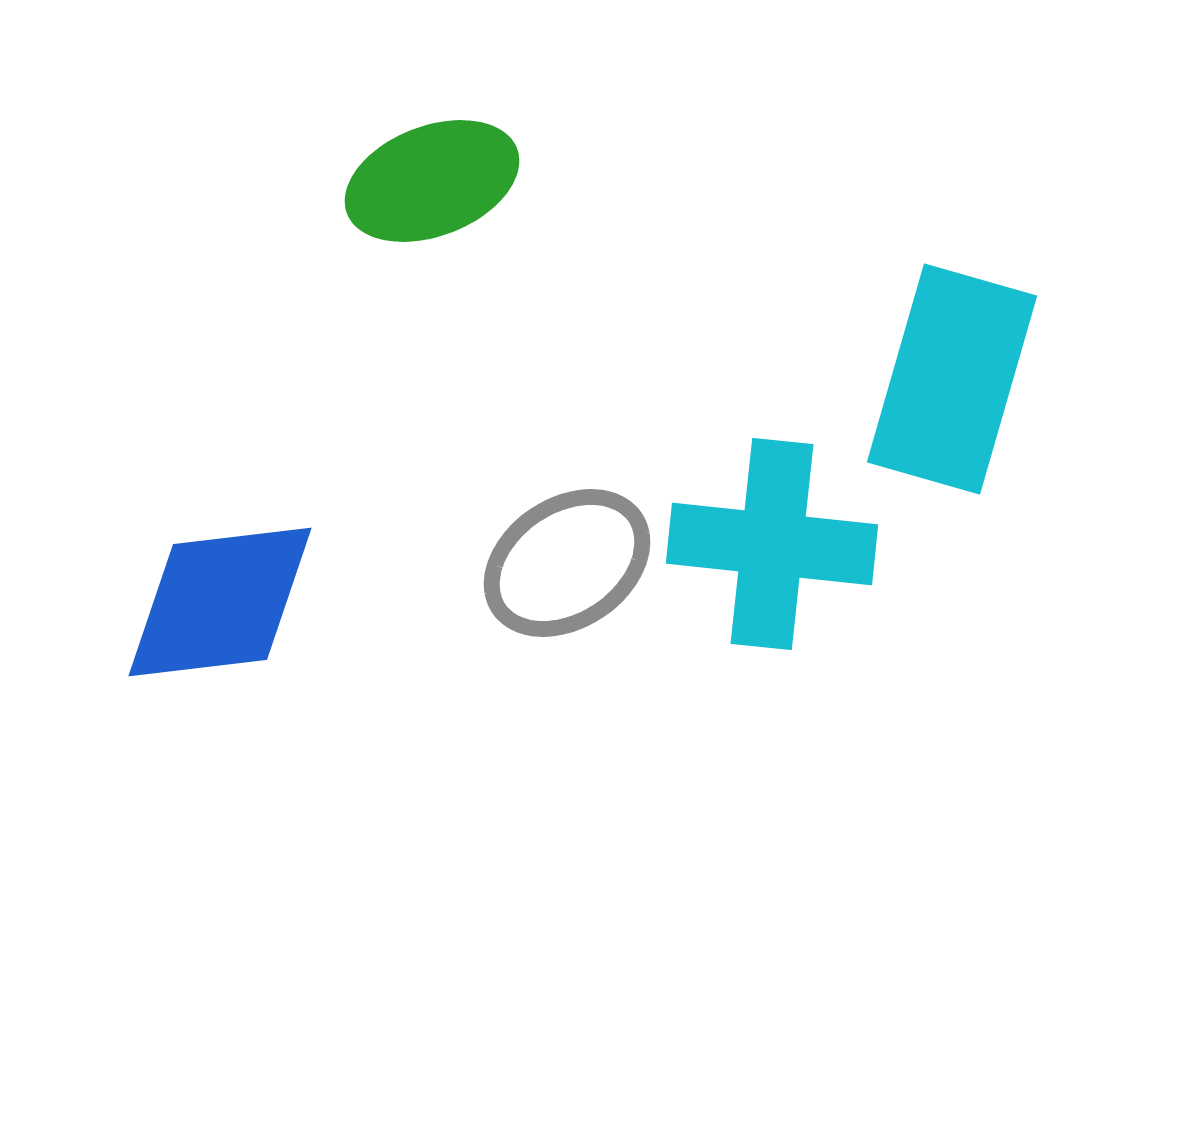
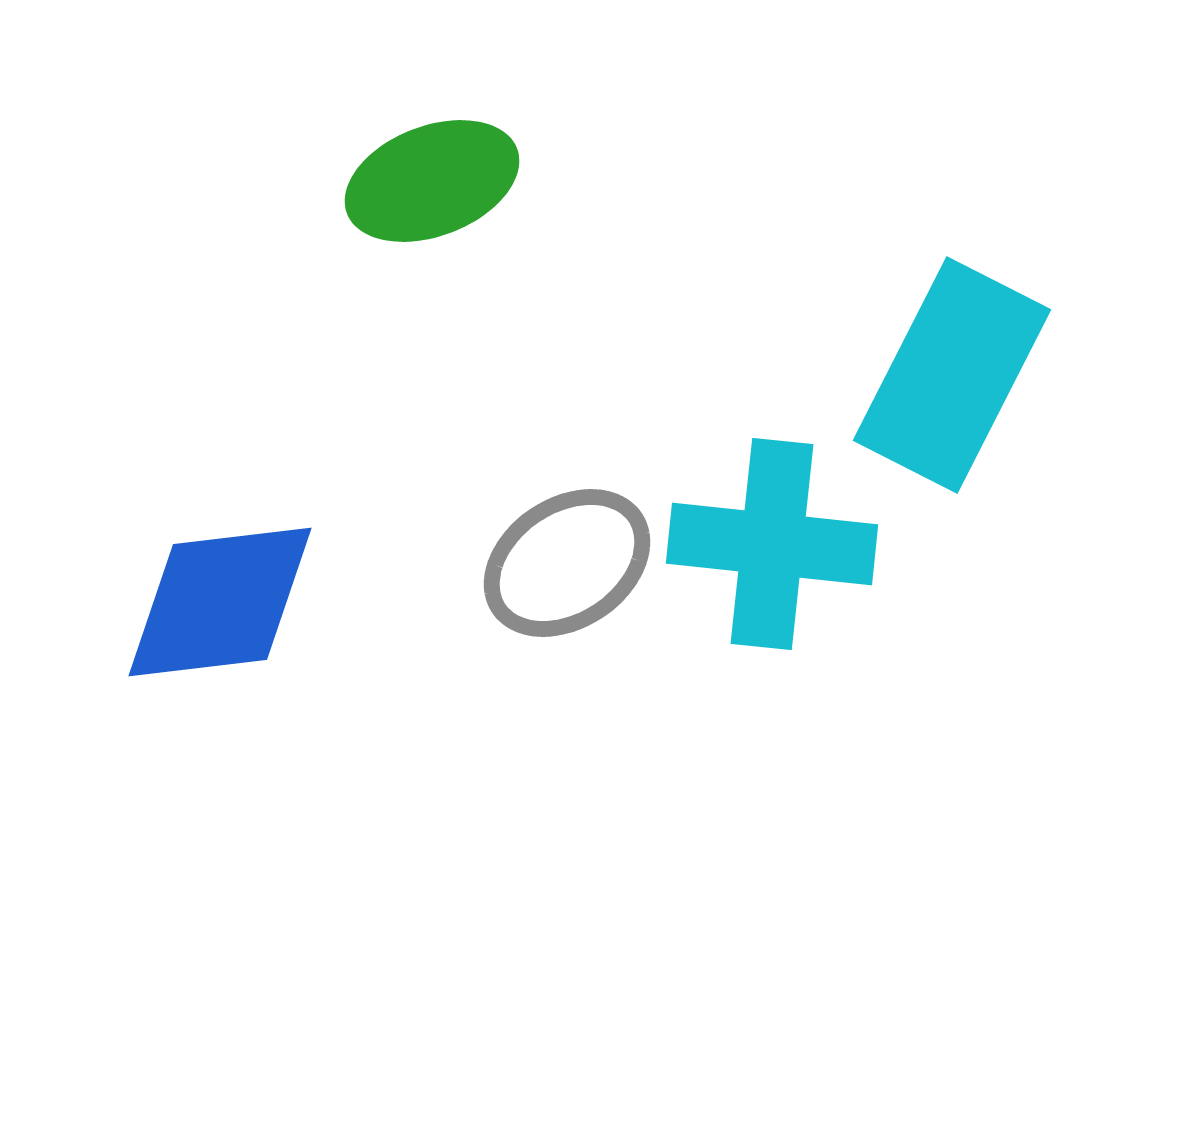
cyan rectangle: moved 4 px up; rotated 11 degrees clockwise
